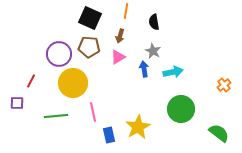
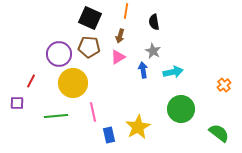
blue arrow: moved 1 px left, 1 px down
